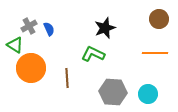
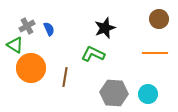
gray cross: moved 2 px left
brown line: moved 2 px left, 1 px up; rotated 12 degrees clockwise
gray hexagon: moved 1 px right, 1 px down
